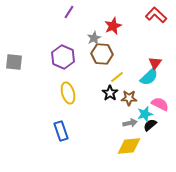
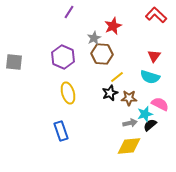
red triangle: moved 1 px left, 7 px up
cyan semicircle: moved 1 px right; rotated 60 degrees clockwise
black star: rotated 14 degrees clockwise
